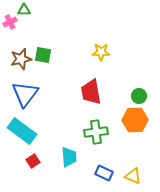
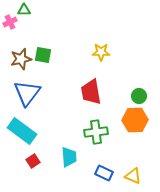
blue triangle: moved 2 px right, 1 px up
